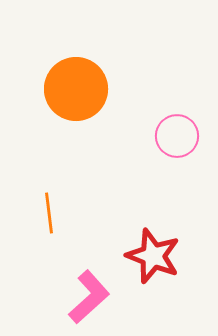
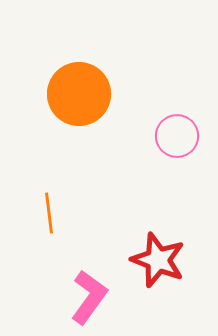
orange circle: moved 3 px right, 5 px down
red star: moved 5 px right, 4 px down
pink L-shape: rotated 12 degrees counterclockwise
